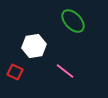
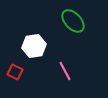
pink line: rotated 24 degrees clockwise
